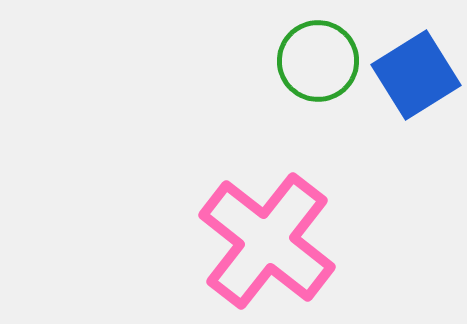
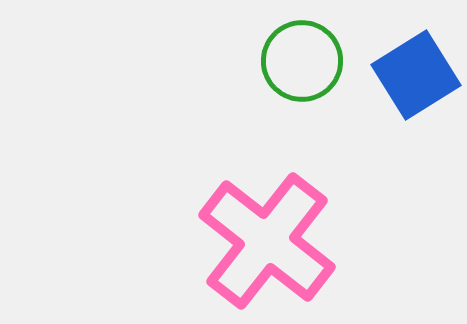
green circle: moved 16 px left
